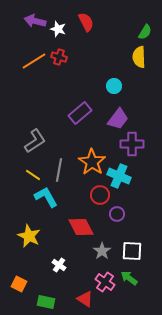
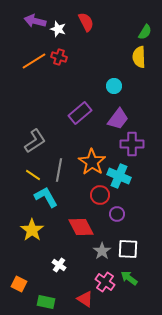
yellow star: moved 3 px right, 6 px up; rotated 10 degrees clockwise
white square: moved 4 px left, 2 px up
